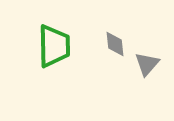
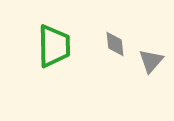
gray triangle: moved 4 px right, 3 px up
